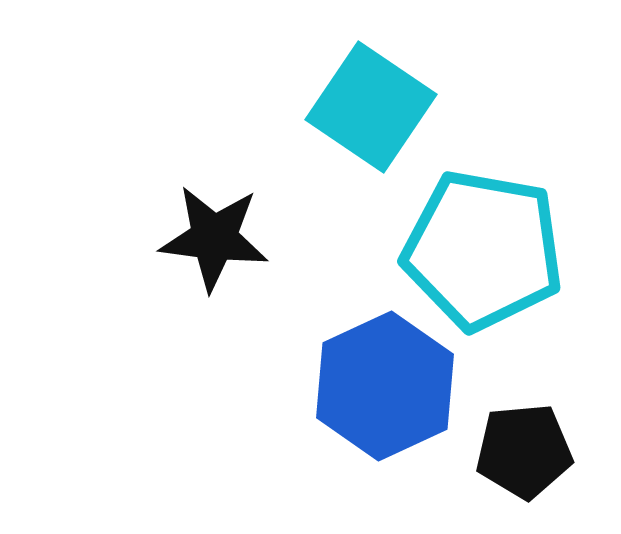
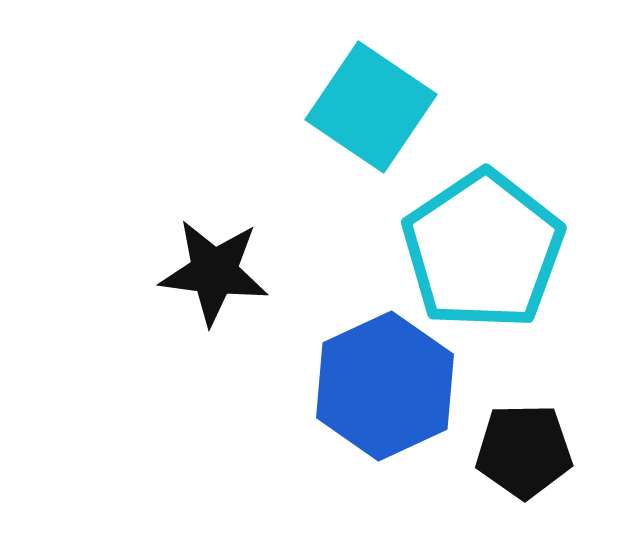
black star: moved 34 px down
cyan pentagon: rotated 28 degrees clockwise
black pentagon: rotated 4 degrees clockwise
